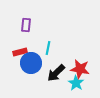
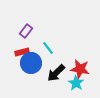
purple rectangle: moved 6 px down; rotated 32 degrees clockwise
cyan line: rotated 48 degrees counterclockwise
red rectangle: moved 2 px right
